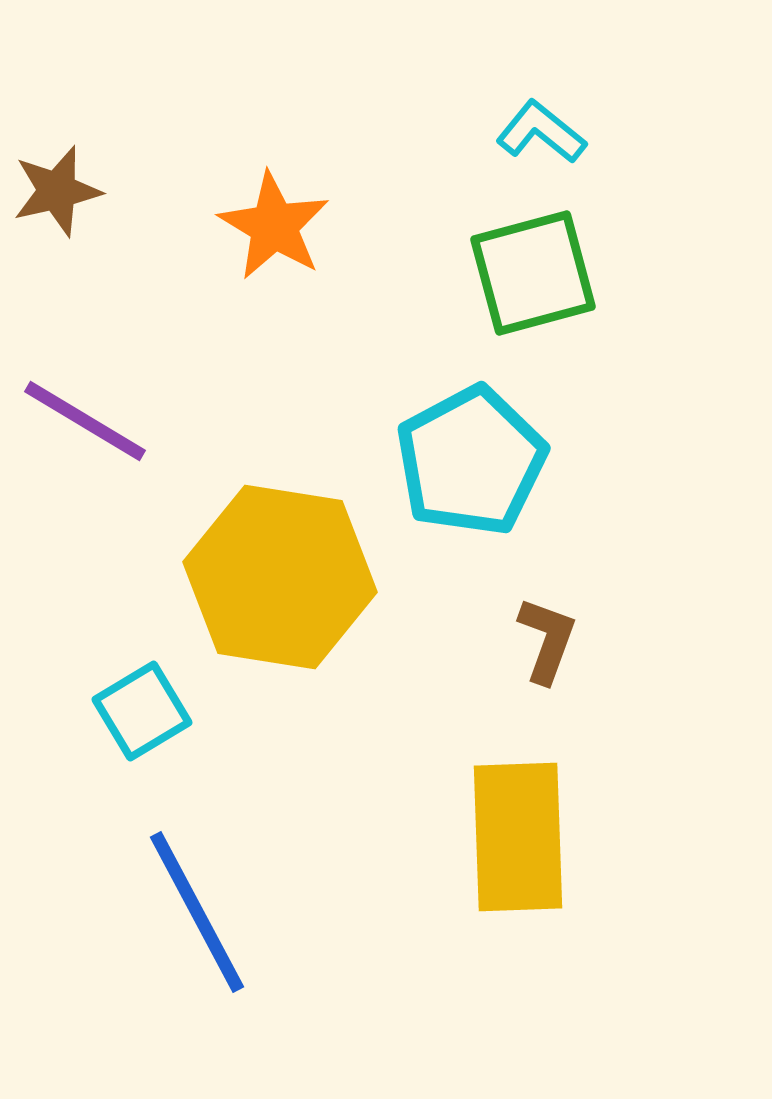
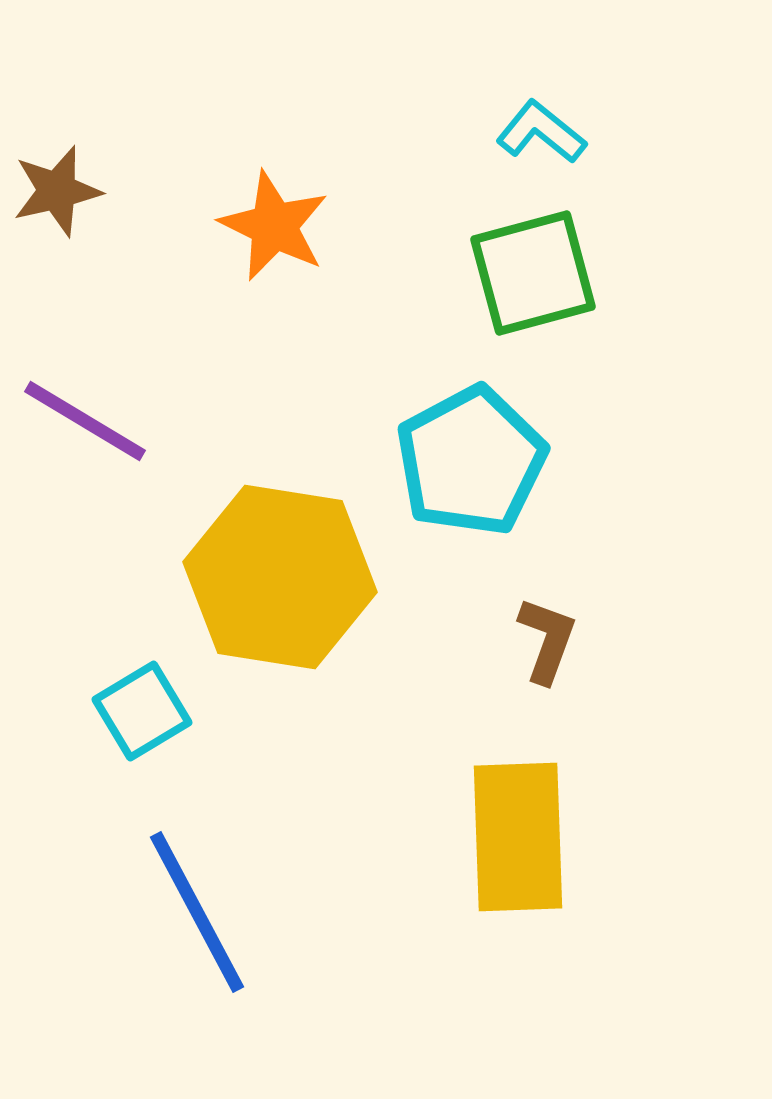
orange star: rotated 5 degrees counterclockwise
